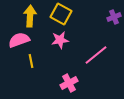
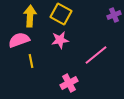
purple cross: moved 2 px up
